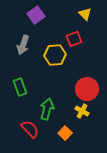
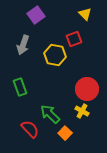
yellow hexagon: rotated 15 degrees clockwise
green arrow: moved 3 px right, 5 px down; rotated 60 degrees counterclockwise
